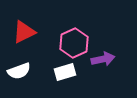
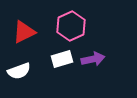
pink hexagon: moved 3 px left, 17 px up
purple arrow: moved 10 px left
white rectangle: moved 3 px left, 13 px up
